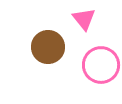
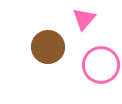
pink triangle: rotated 20 degrees clockwise
